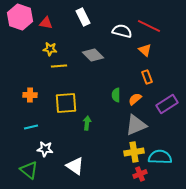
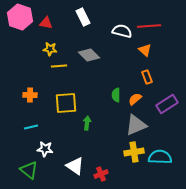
red line: rotated 30 degrees counterclockwise
gray diamond: moved 4 px left
red cross: moved 39 px left
